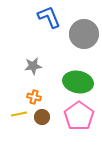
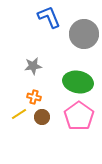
yellow line: rotated 21 degrees counterclockwise
